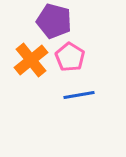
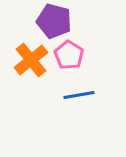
pink pentagon: moved 1 px left, 2 px up
